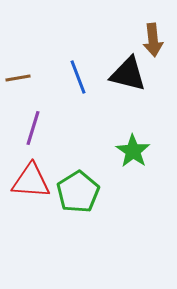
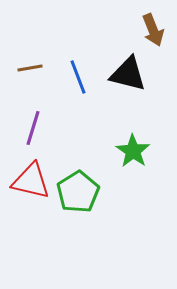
brown arrow: moved 10 px up; rotated 16 degrees counterclockwise
brown line: moved 12 px right, 10 px up
red triangle: rotated 9 degrees clockwise
